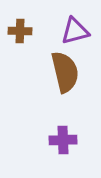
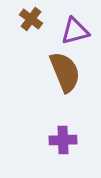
brown cross: moved 11 px right, 12 px up; rotated 35 degrees clockwise
brown semicircle: rotated 9 degrees counterclockwise
